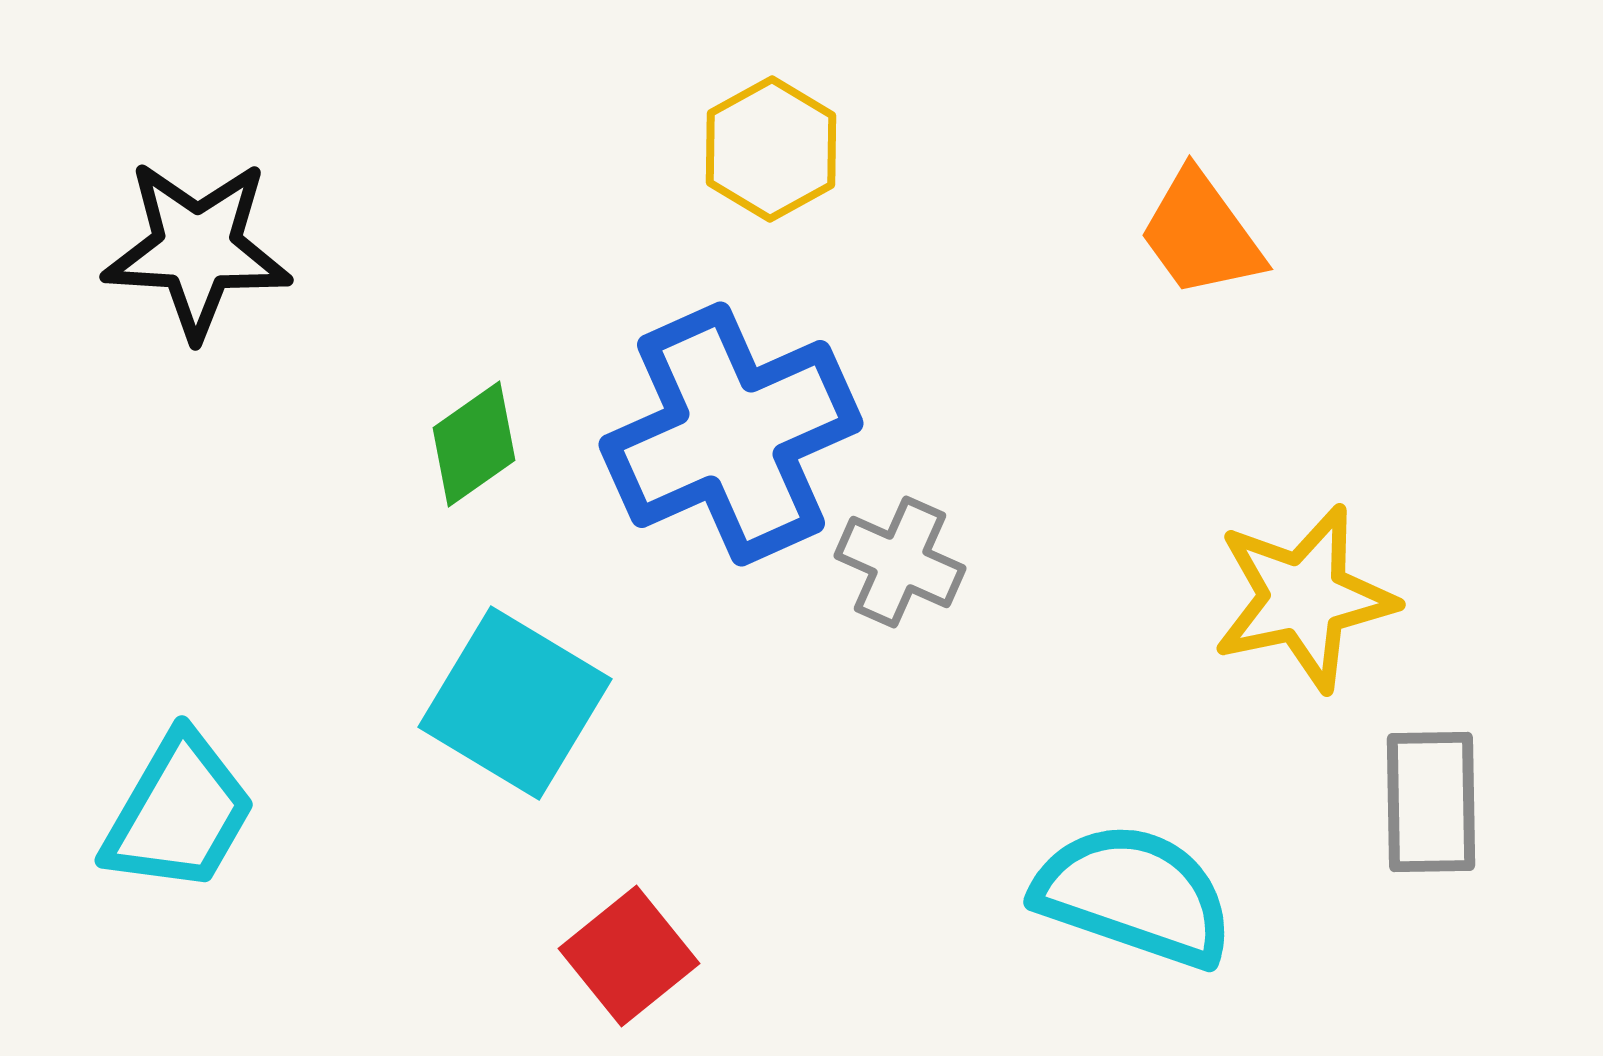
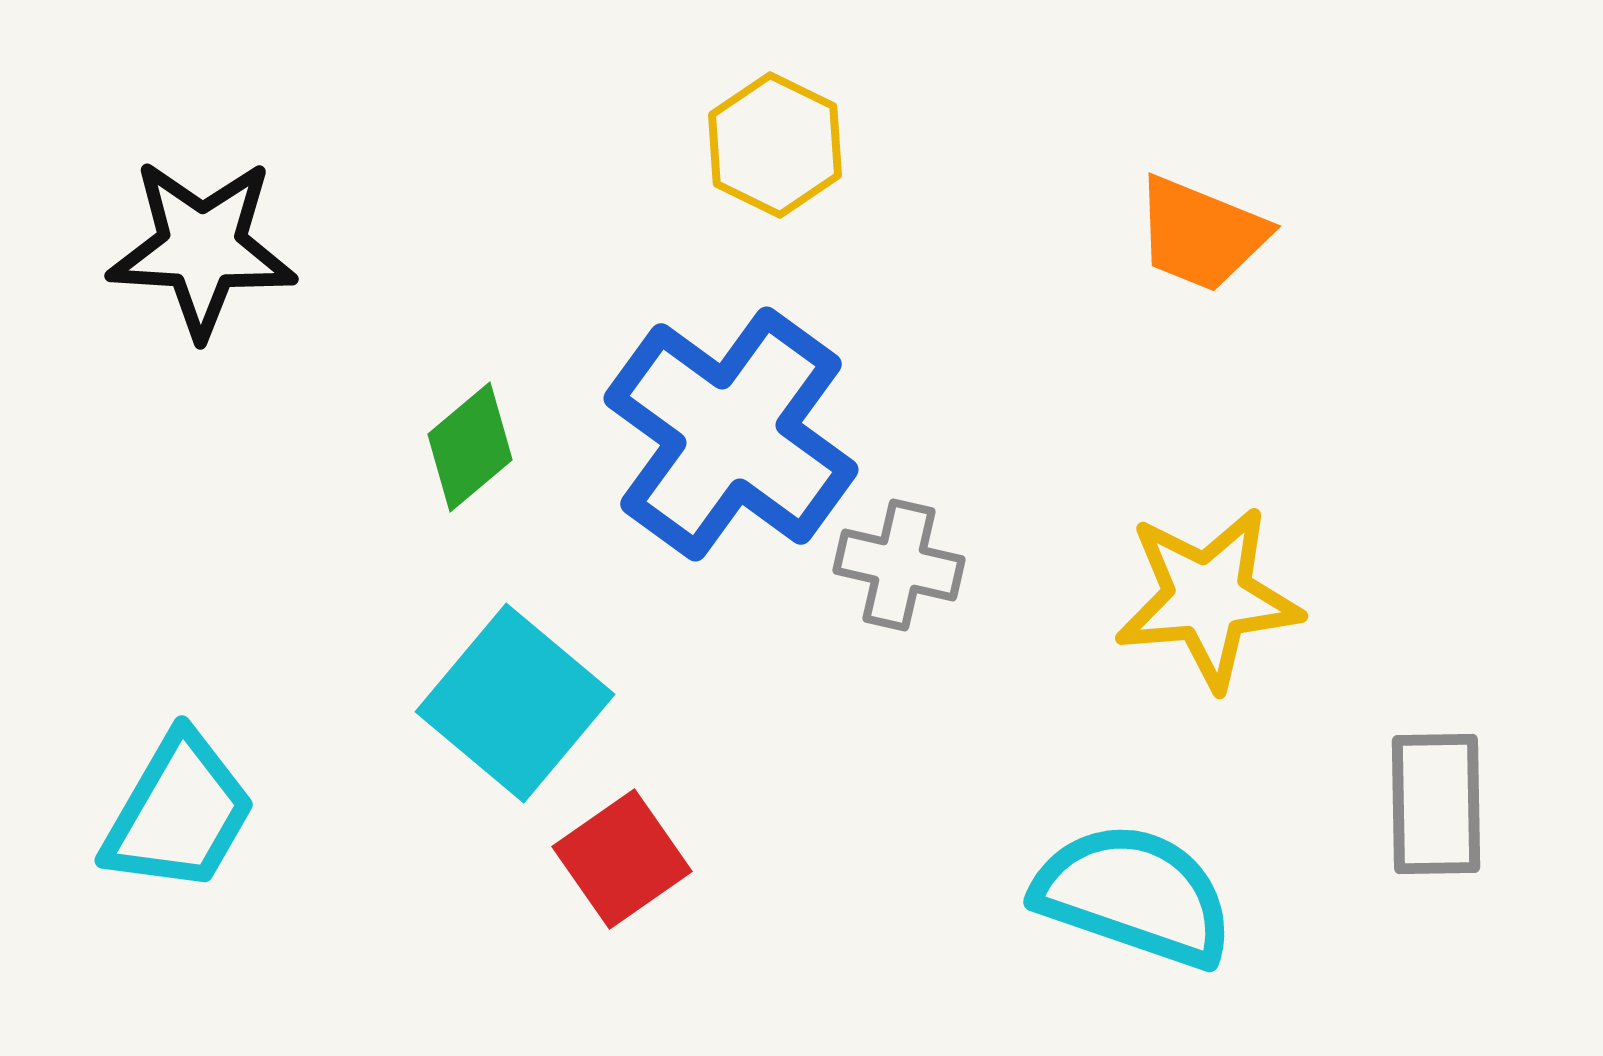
yellow hexagon: moved 4 px right, 4 px up; rotated 5 degrees counterclockwise
orange trapezoid: rotated 32 degrees counterclockwise
black star: moved 5 px right, 1 px up
blue cross: rotated 30 degrees counterclockwise
green diamond: moved 4 px left, 3 px down; rotated 5 degrees counterclockwise
gray cross: moved 1 px left, 3 px down; rotated 11 degrees counterclockwise
yellow star: moved 96 px left; rotated 7 degrees clockwise
cyan square: rotated 9 degrees clockwise
gray rectangle: moved 5 px right, 2 px down
red square: moved 7 px left, 97 px up; rotated 4 degrees clockwise
